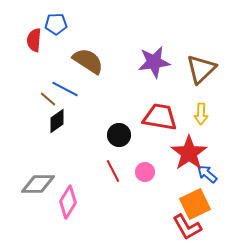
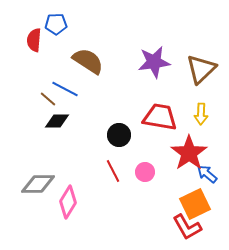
black diamond: rotated 35 degrees clockwise
